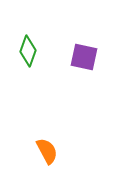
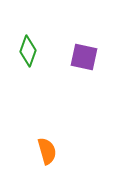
orange semicircle: rotated 12 degrees clockwise
